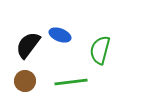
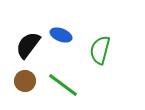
blue ellipse: moved 1 px right
green line: moved 8 px left, 3 px down; rotated 44 degrees clockwise
